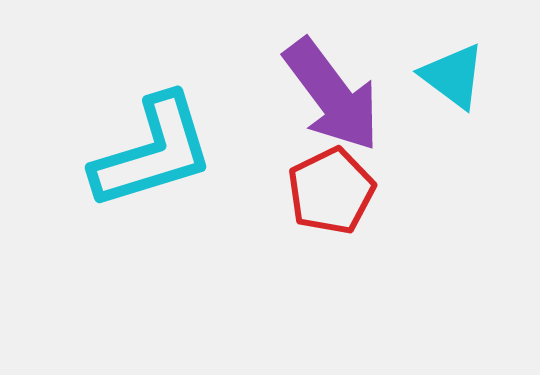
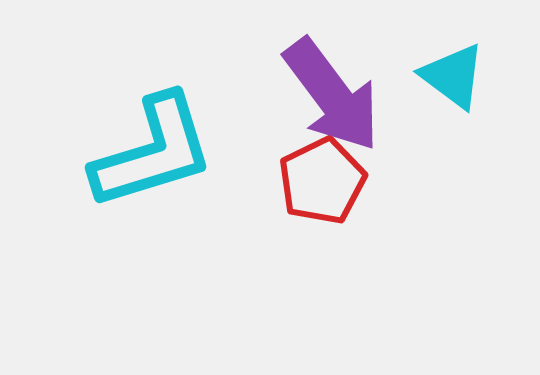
red pentagon: moved 9 px left, 10 px up
